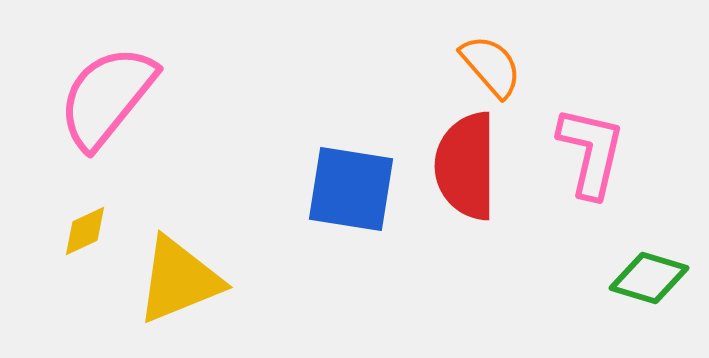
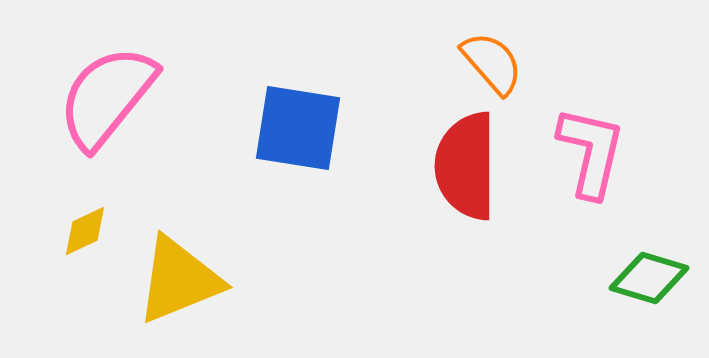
orange semicircle: moved 1 px right, 3 px up
blue square: moved 53 px left, 61 px up
